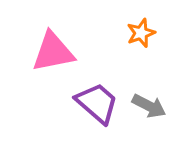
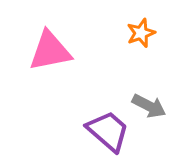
pink triangle: moved 3 px left, 1 px up
purple trapezoid: moved 11 px right, 28 px down
